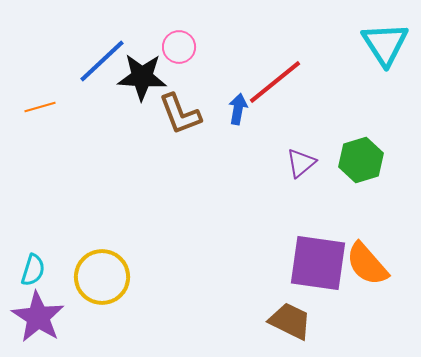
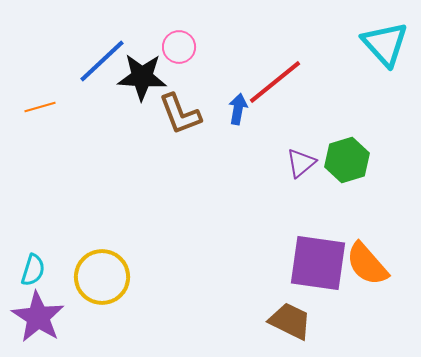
cyan triangle: rotated 9 degrees counterclockwise
green hexagon: moved 14 px left
